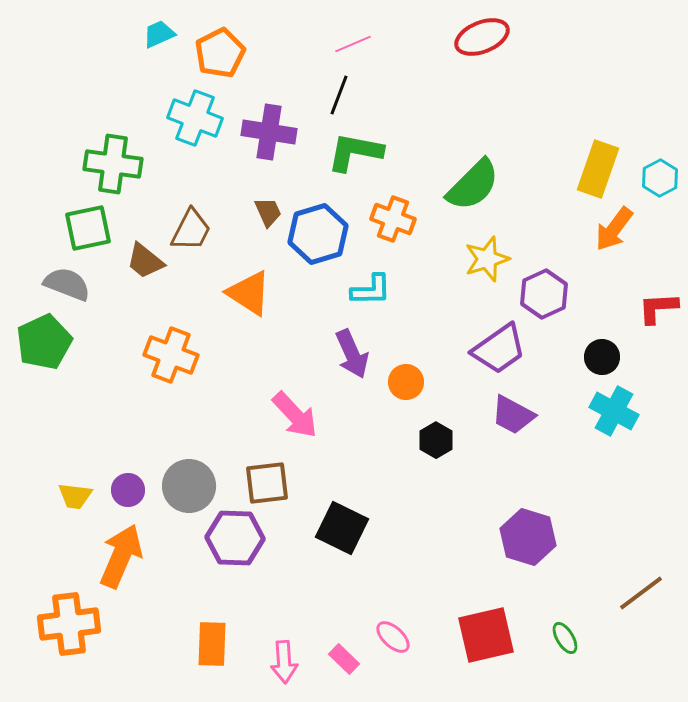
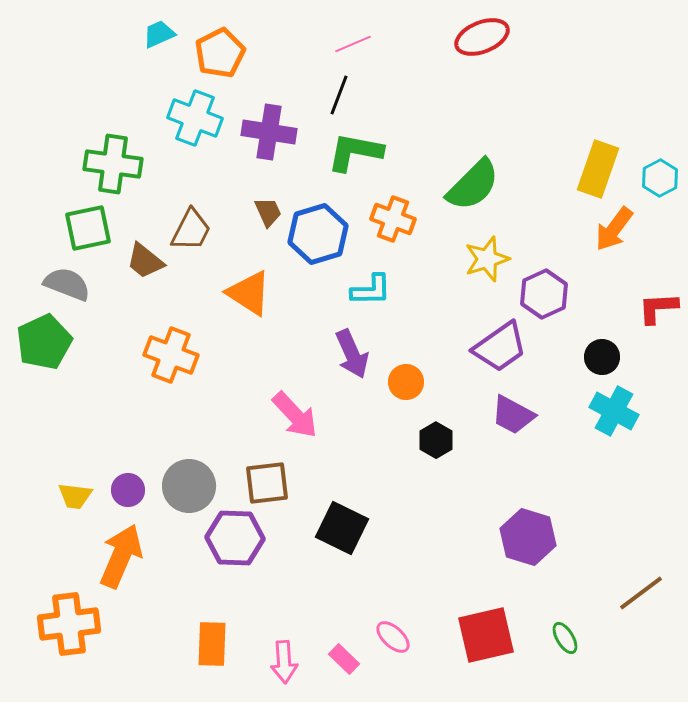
purple trapezoid at (499, 349): moved 1 px right, 2 px up
